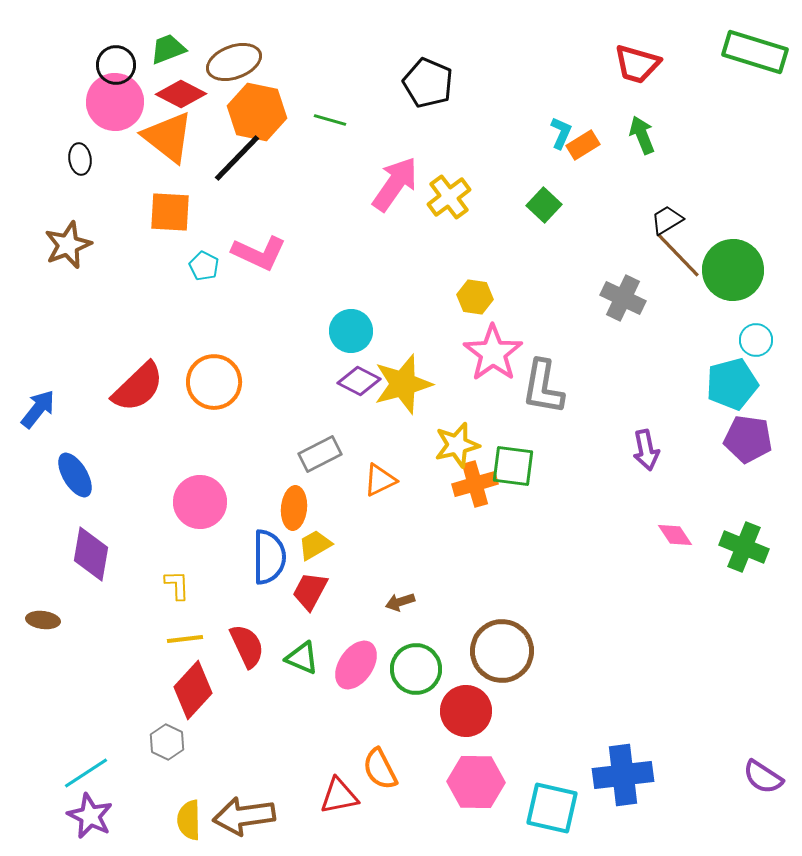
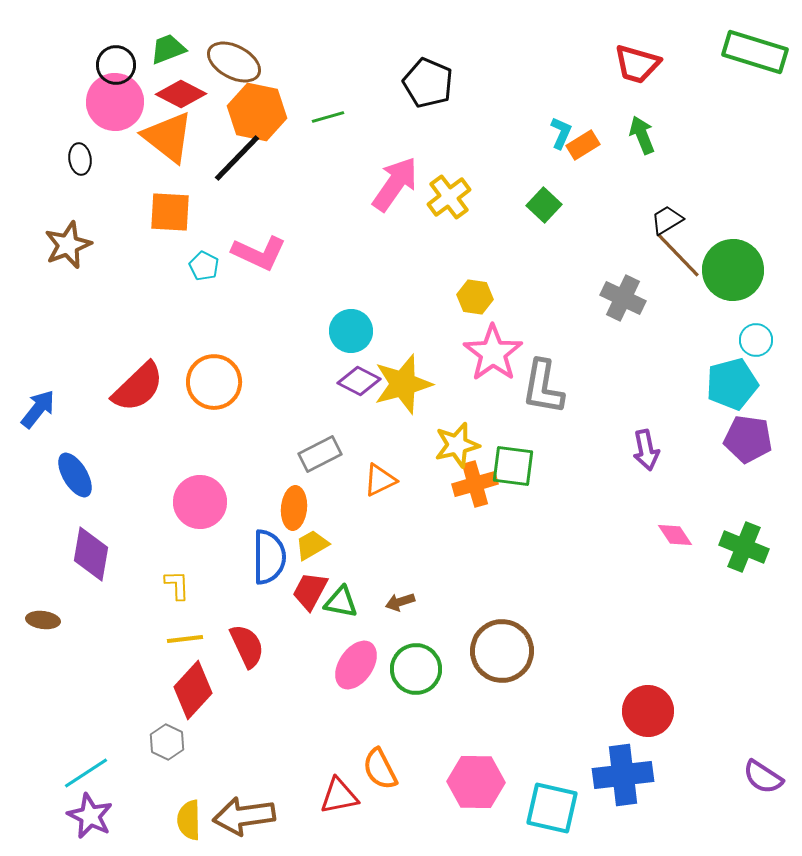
brown ellipse at (234, 62): rotated 48 degrees clockwise
green line at (330, 120): moved 2 px left, 3 px up; rotated 32 degrees counterclockwise
yellow trapezoid at (315, 545): moved 3 px left
green triangle at (302, 658): moved 39 px right, 56 px up; rotated 12 degrees counterclockwise
red circle at (466, 711): moved 182 px right
